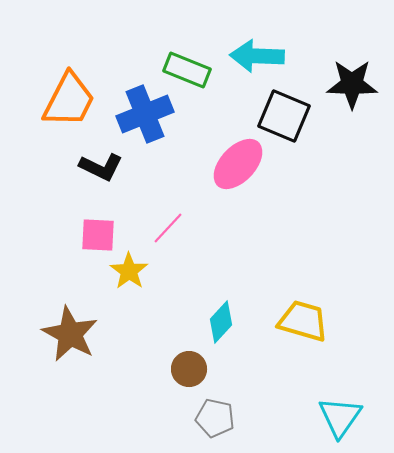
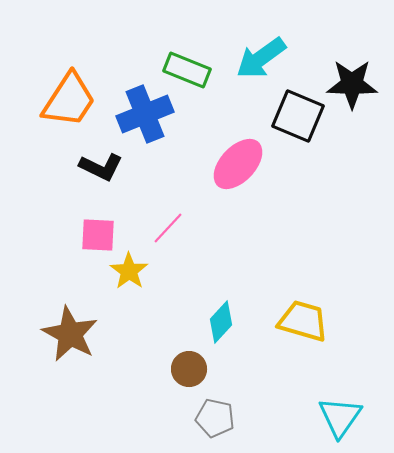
cyan arrow: moved 4 px right, 2 px down; rotated 38 degrees counterclockwise
orange trapezoid: rotated 6 degrees clockwise
black square: moved 14 px right
